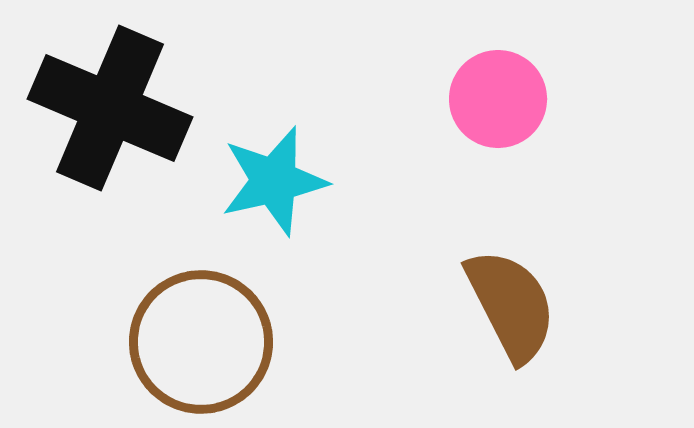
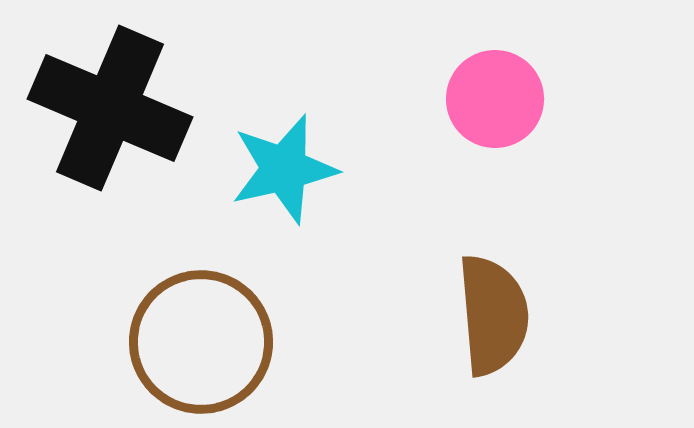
pink circle: moved 3 px left
cyan star: moved 10 px right, 12 px up
brown semicircle: moved 18 px left, 10 px down; rotated 22 degrees clockwise
